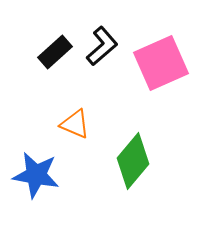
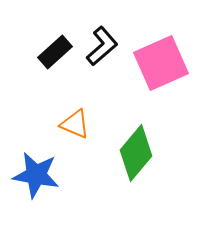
green diamond: moved 3 px right, 8 px up
